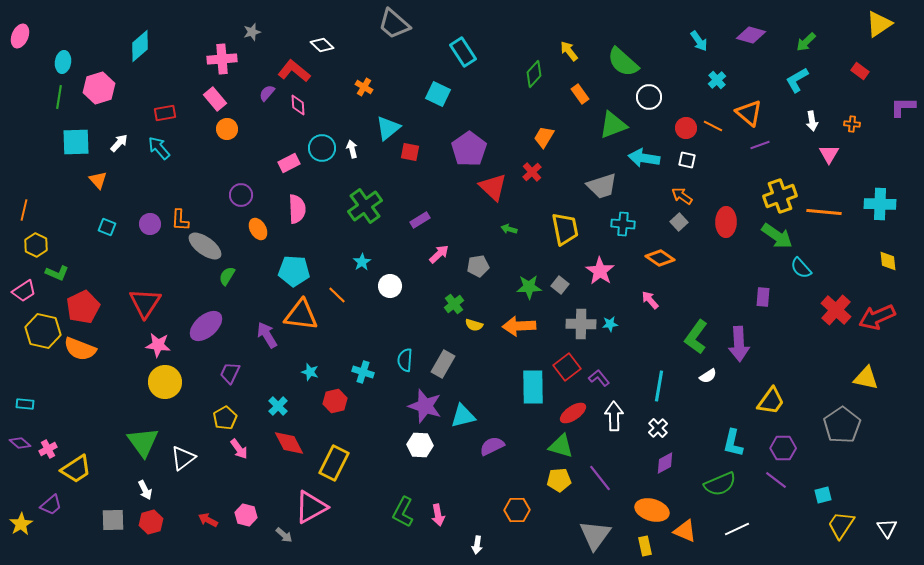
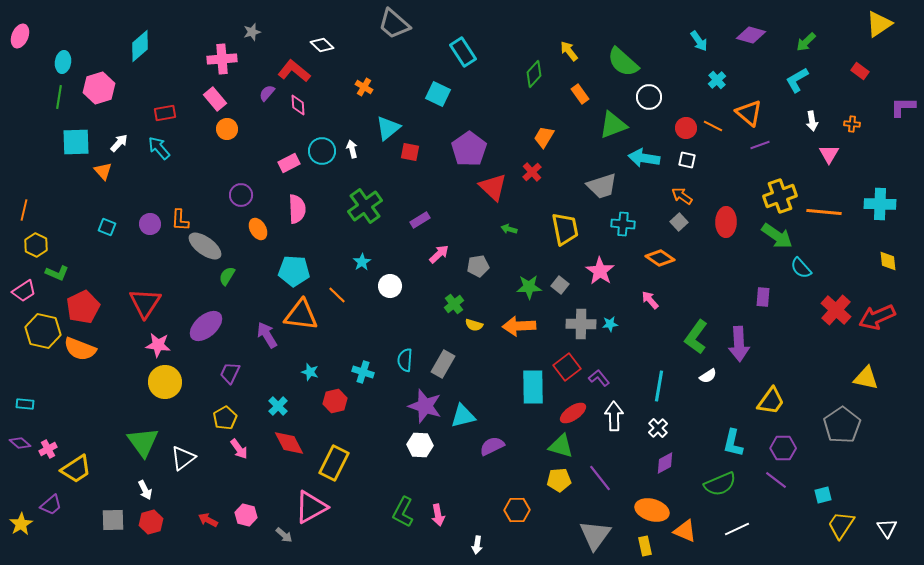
cyan circle at (322, 148): moved 3 px down
orange triangle at (98, 180): moved 5 px right, 9 px up
